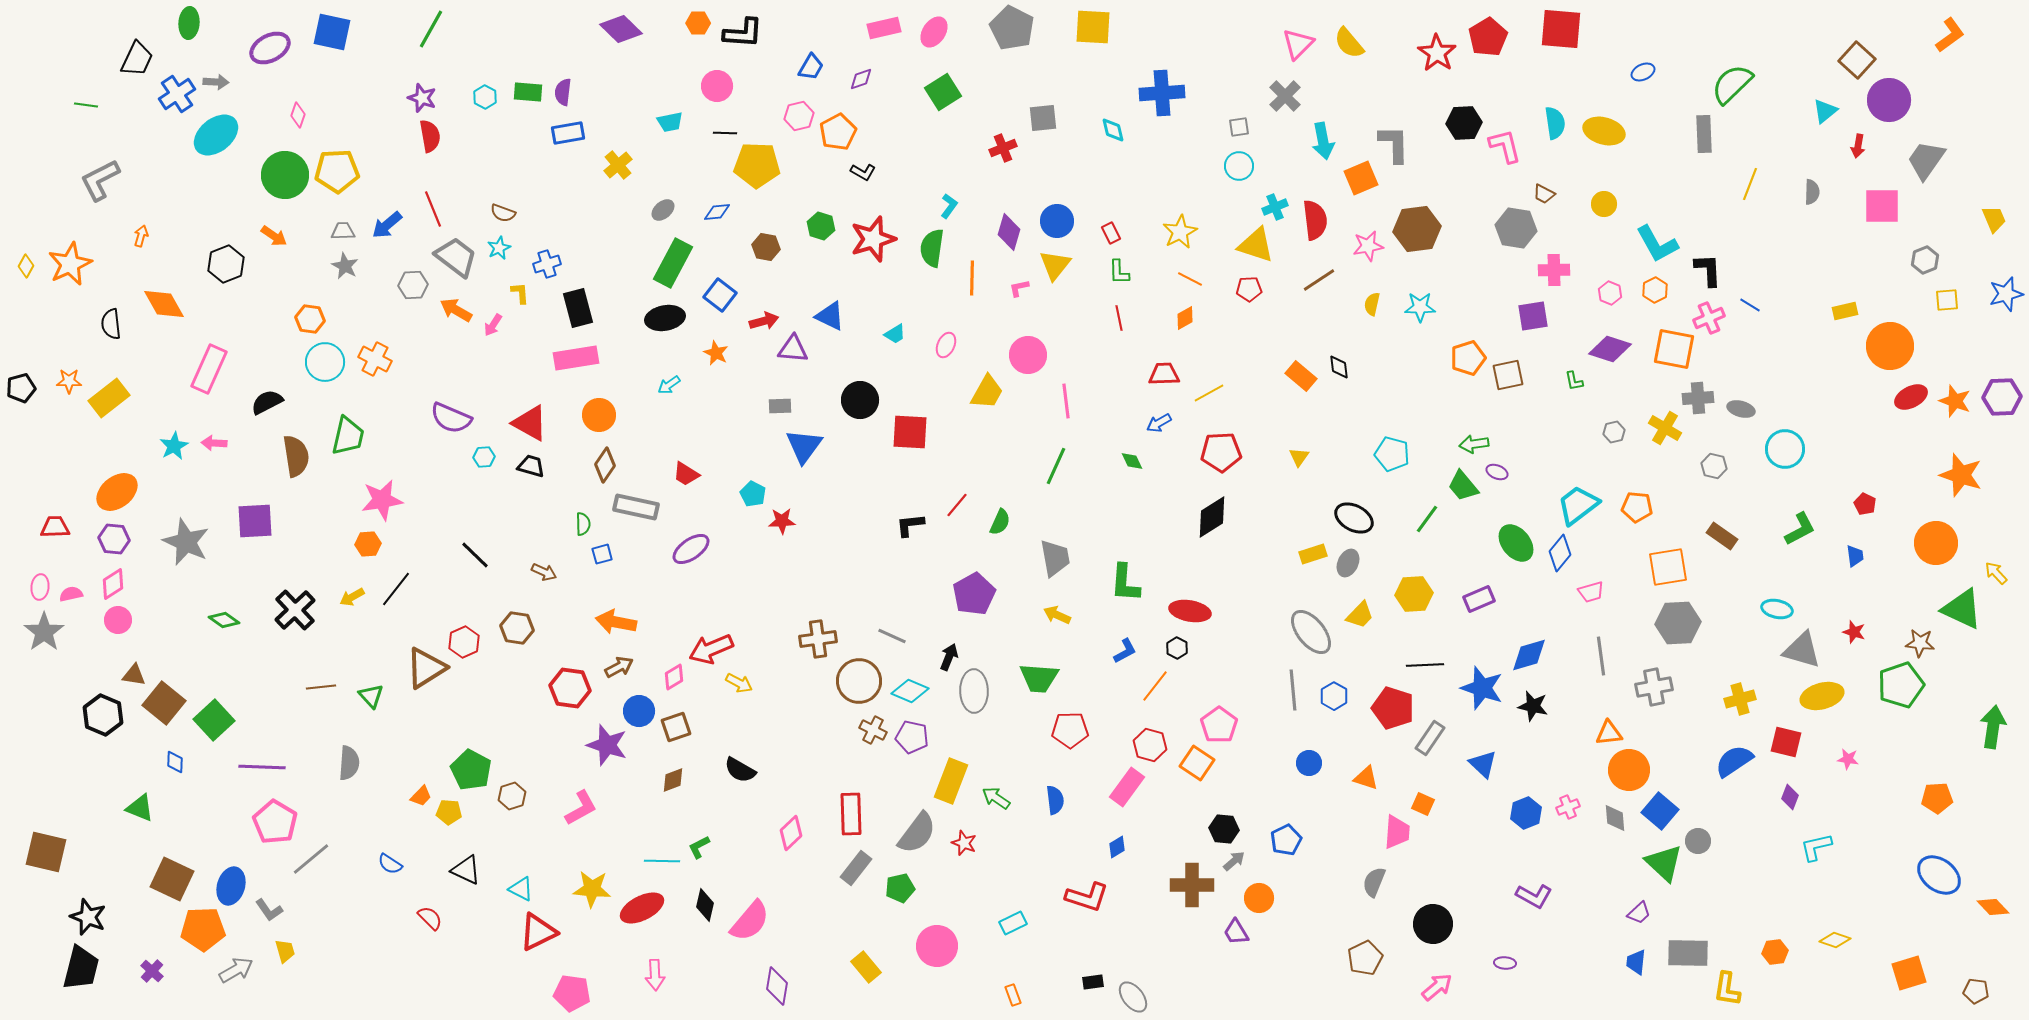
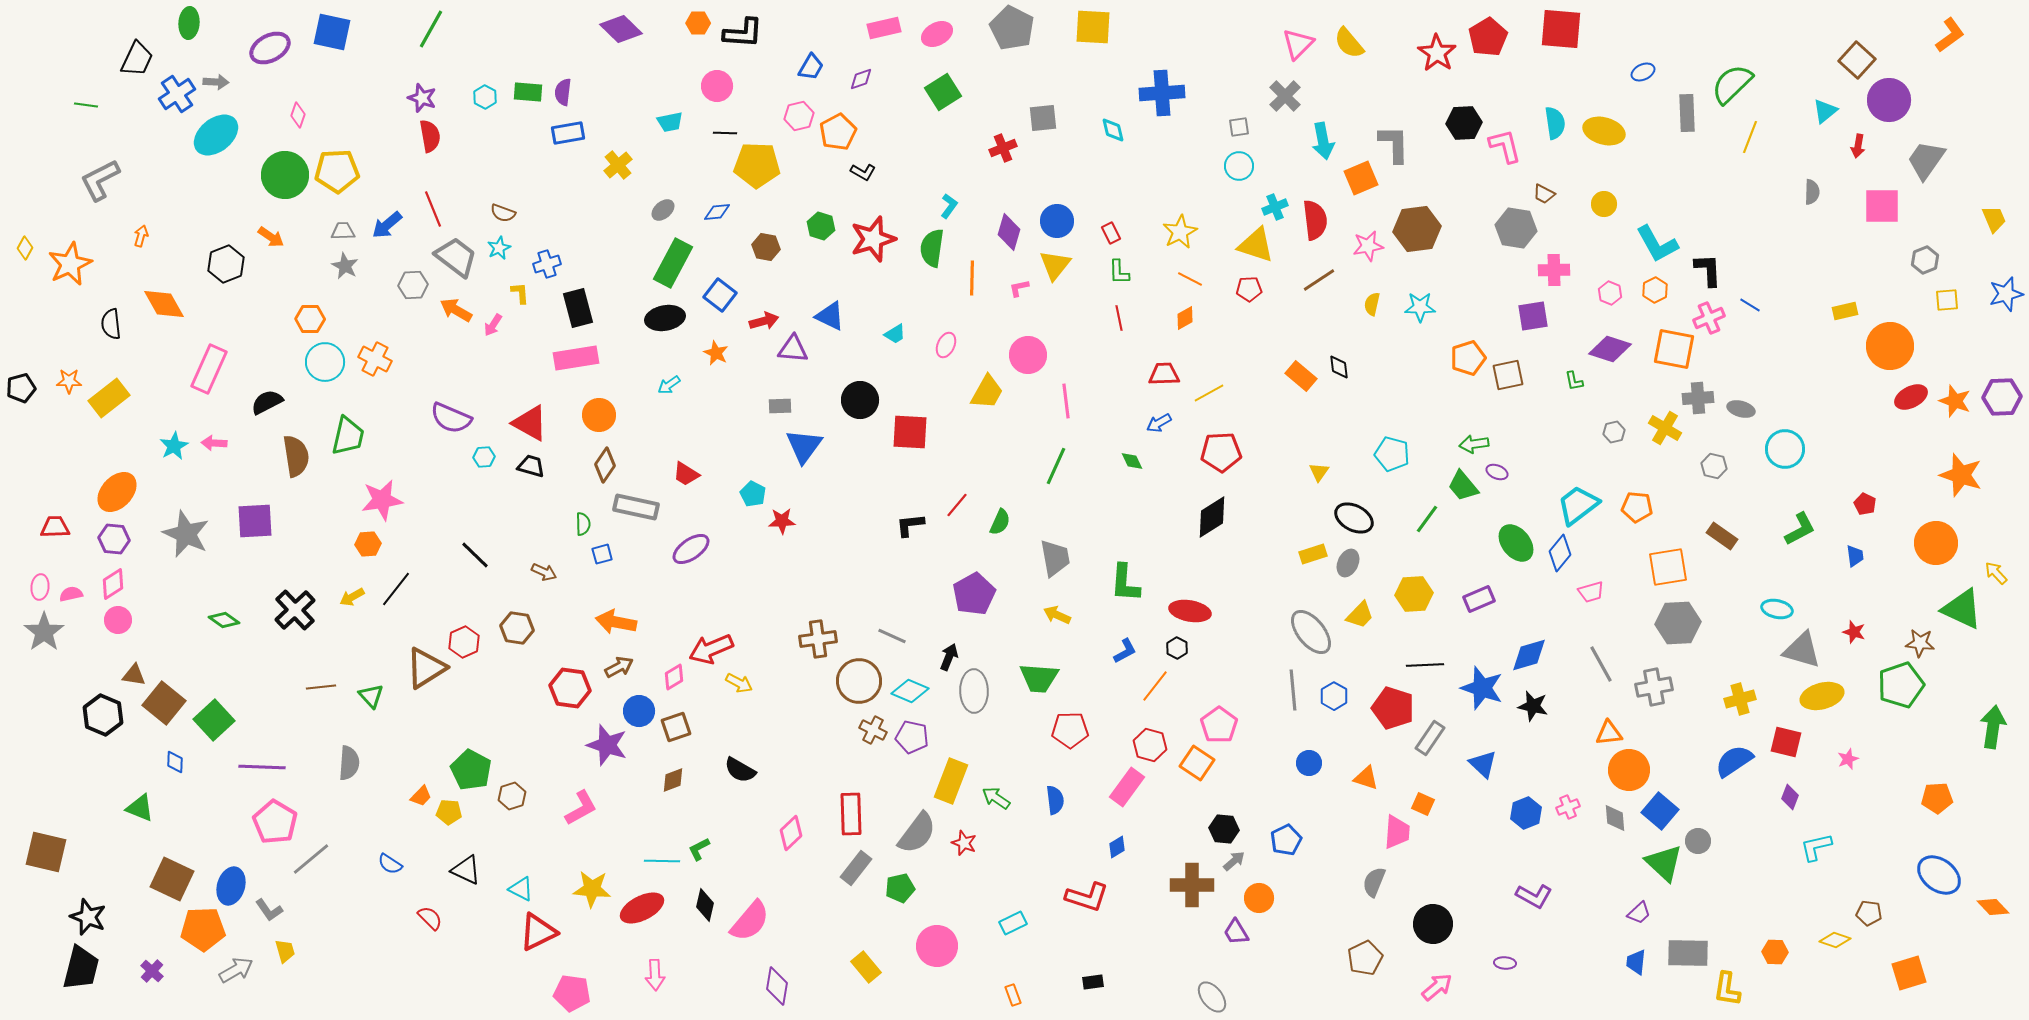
pink ellipse at (934, 32): moved 3 px right, 2 px down; rotated 28 degrees clockwise
gray rectangle at (1704, 134): moved 17 px left, 21 px up
yellow line at (1750, 184): moved 47 px up
orange arrow at (274, 236): moved 3 px left, 1 px down
yellow diamond at (26, 266): moved 1 px left, 18 px up
orange hexagon at (310, 319): rotated 8 degrees counterclockwise
yellow triangle at (1299, 457): moved 20 px right, 15 px down
orange ellipse at (117, 492): rotated 9 degrees counterclockwise
gray star at (186, 542): moved 8 px up
gray line at (1601, 656): moved 8 px down; rotated 21 degrees counterclockwise
pink star at (1848, 759): rotated 30 degrees counterclockwise
green L-shape at (699, 847): moved 2 px down
orange hexagon at (1775, 952): rotated 10 degrees clockwise
brown pentagon at (1976, 991): moved 107 px left, 78 px up
gray ellipse at (1133, 997): moved 79 px right
